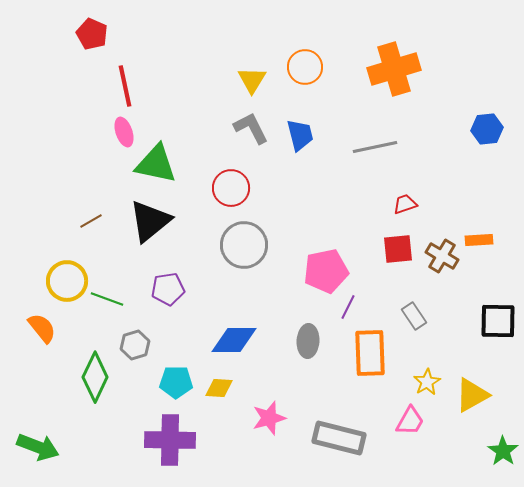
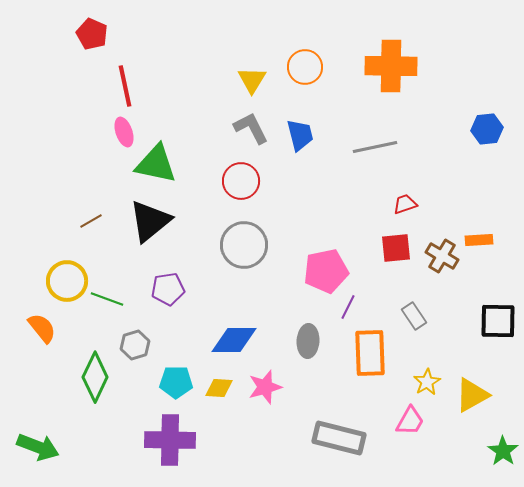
orange cross at (394, 69): moved 3 px left, 3 px up; rotated 18 degrees clockwise
red circle at (231, 188): moved 10 px right, 7 px up
red square at (398, 249): moved 2 px left, 1 px up
pink star at (269, 418): moved 4 px left, 31 px up
